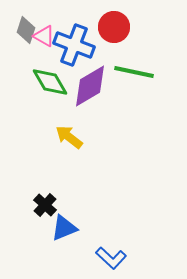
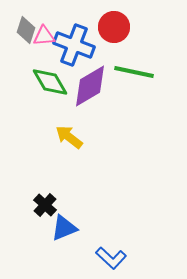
pink triangle: rotated 35 degrees counterclockwise
